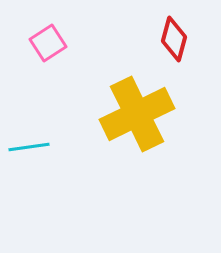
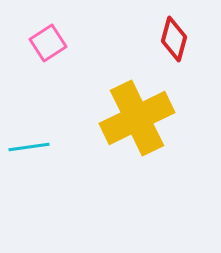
yellow cross: moved 4 px down
